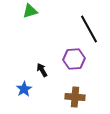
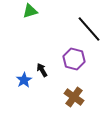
black line: rotated 12 degrees counterclockwise
purple hexagon: rotated 20 degrees clockwise
blue star: moved 9 px up
brown cross: moved 1 px left; rotated 30 degrees clockwise
